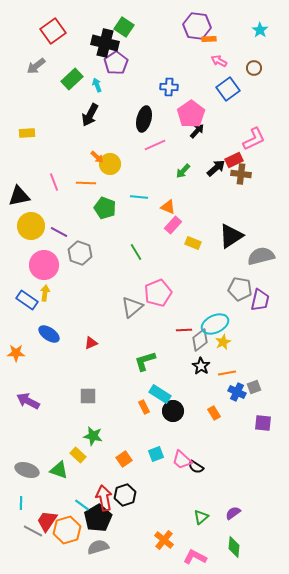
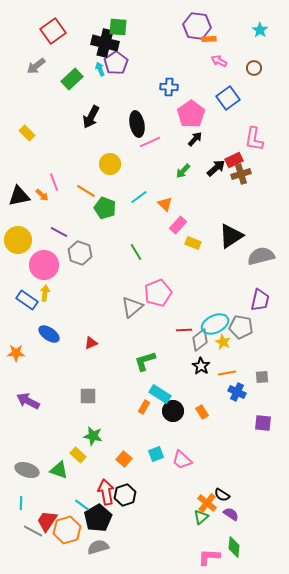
green square at (124, 27): moved 6 px left; rotated 30 degrees counterclockwise
cyan arrow at (97, 85): moved 3 px right, 16 px up
blue square at (228, 89): moved 9 px down
black arrow at (90, 115): moved 1 px right, 2 px down
black ellipse at (144, 119): moved 7 px left, 5 px down; rotated 25 degrees counterclockwise
black arrow at (197, 131): moved 2 px left, 8 px down
yellow rectangle at (27, 133): rotated 49 degrees clockwise
pink L-shape at (254, 139): rotated 125 degrees clockwise
pink line at (155, 145): moved 5 px left, 3 px up
orange arrow at (97, 157): moved 55 px left, 38 px down
brown cross at (241, 174): rotated 24 degrees counterclockwise
orange line at (86, 183): moved 8 px down; rotated 30 degrees clockwise
cyan line at (139, 197): rotated 42 degrees counterclockwise
orange triangle at (168, 207): moved 3 px left, 3 px up; rotated 21 degrees clockwise
pink rectangle at (173, 225): moved 5 px right
yellow circle at (31, 226): moved 13 px left, 14 px down
gray pentagon at (240, 289): moved 1 px right, 38 px down
yellow star at (223, 342): rotated 21 degrees counterclockwise
gray square at (254, 387): moved 8 px right, 10 px up; rotated 16 degrees clockwise
orange rectangle at (144, 407): rotated 56 degrees clockwise
orange rectangle at (214, 413): moved 12 px left, 1 px up
orange square at (124, 459): rotated 14 degrees counterclockwise
black semicircle at (196, 467): moved 26 px right, 28 px down
red arrow at (104, 498): moved 2 px right, 6 px up
purple semicircle at (233, 513): moved 2 px left, 1 px down; rotated 70 degrees clockwise
orange cross at (164, 540): moved 43 px right, 37 px up
pink L-shape at (195, 557): moved 14 px right; rotated 25 degrees counterclockwise
